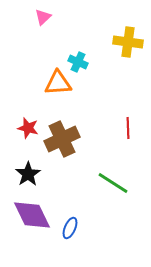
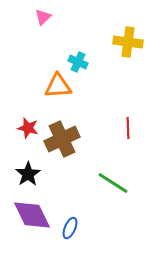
orange triangle: moved 3 px down
